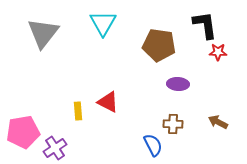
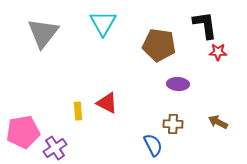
red triangle: moved 1 px left, 1 px down
